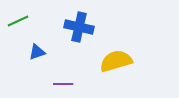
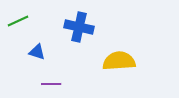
blue triangle: rotated 36 degrees clockwise
yellow semicircle: moved 3 px right; rotated 12 degrees clockwise
purple line: moved 12 px left
